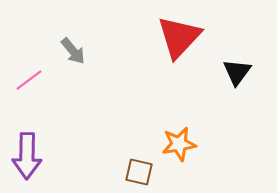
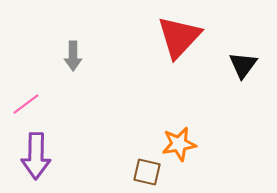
gray arrow: moved 5 px down; rotated 40 degrees clockwise
black triangle: moved 6 px right, 7 px up
pink line: moved 3 px left, 24 px down
purple arrow: moved 9 px right
brown square: moved 8 px right
